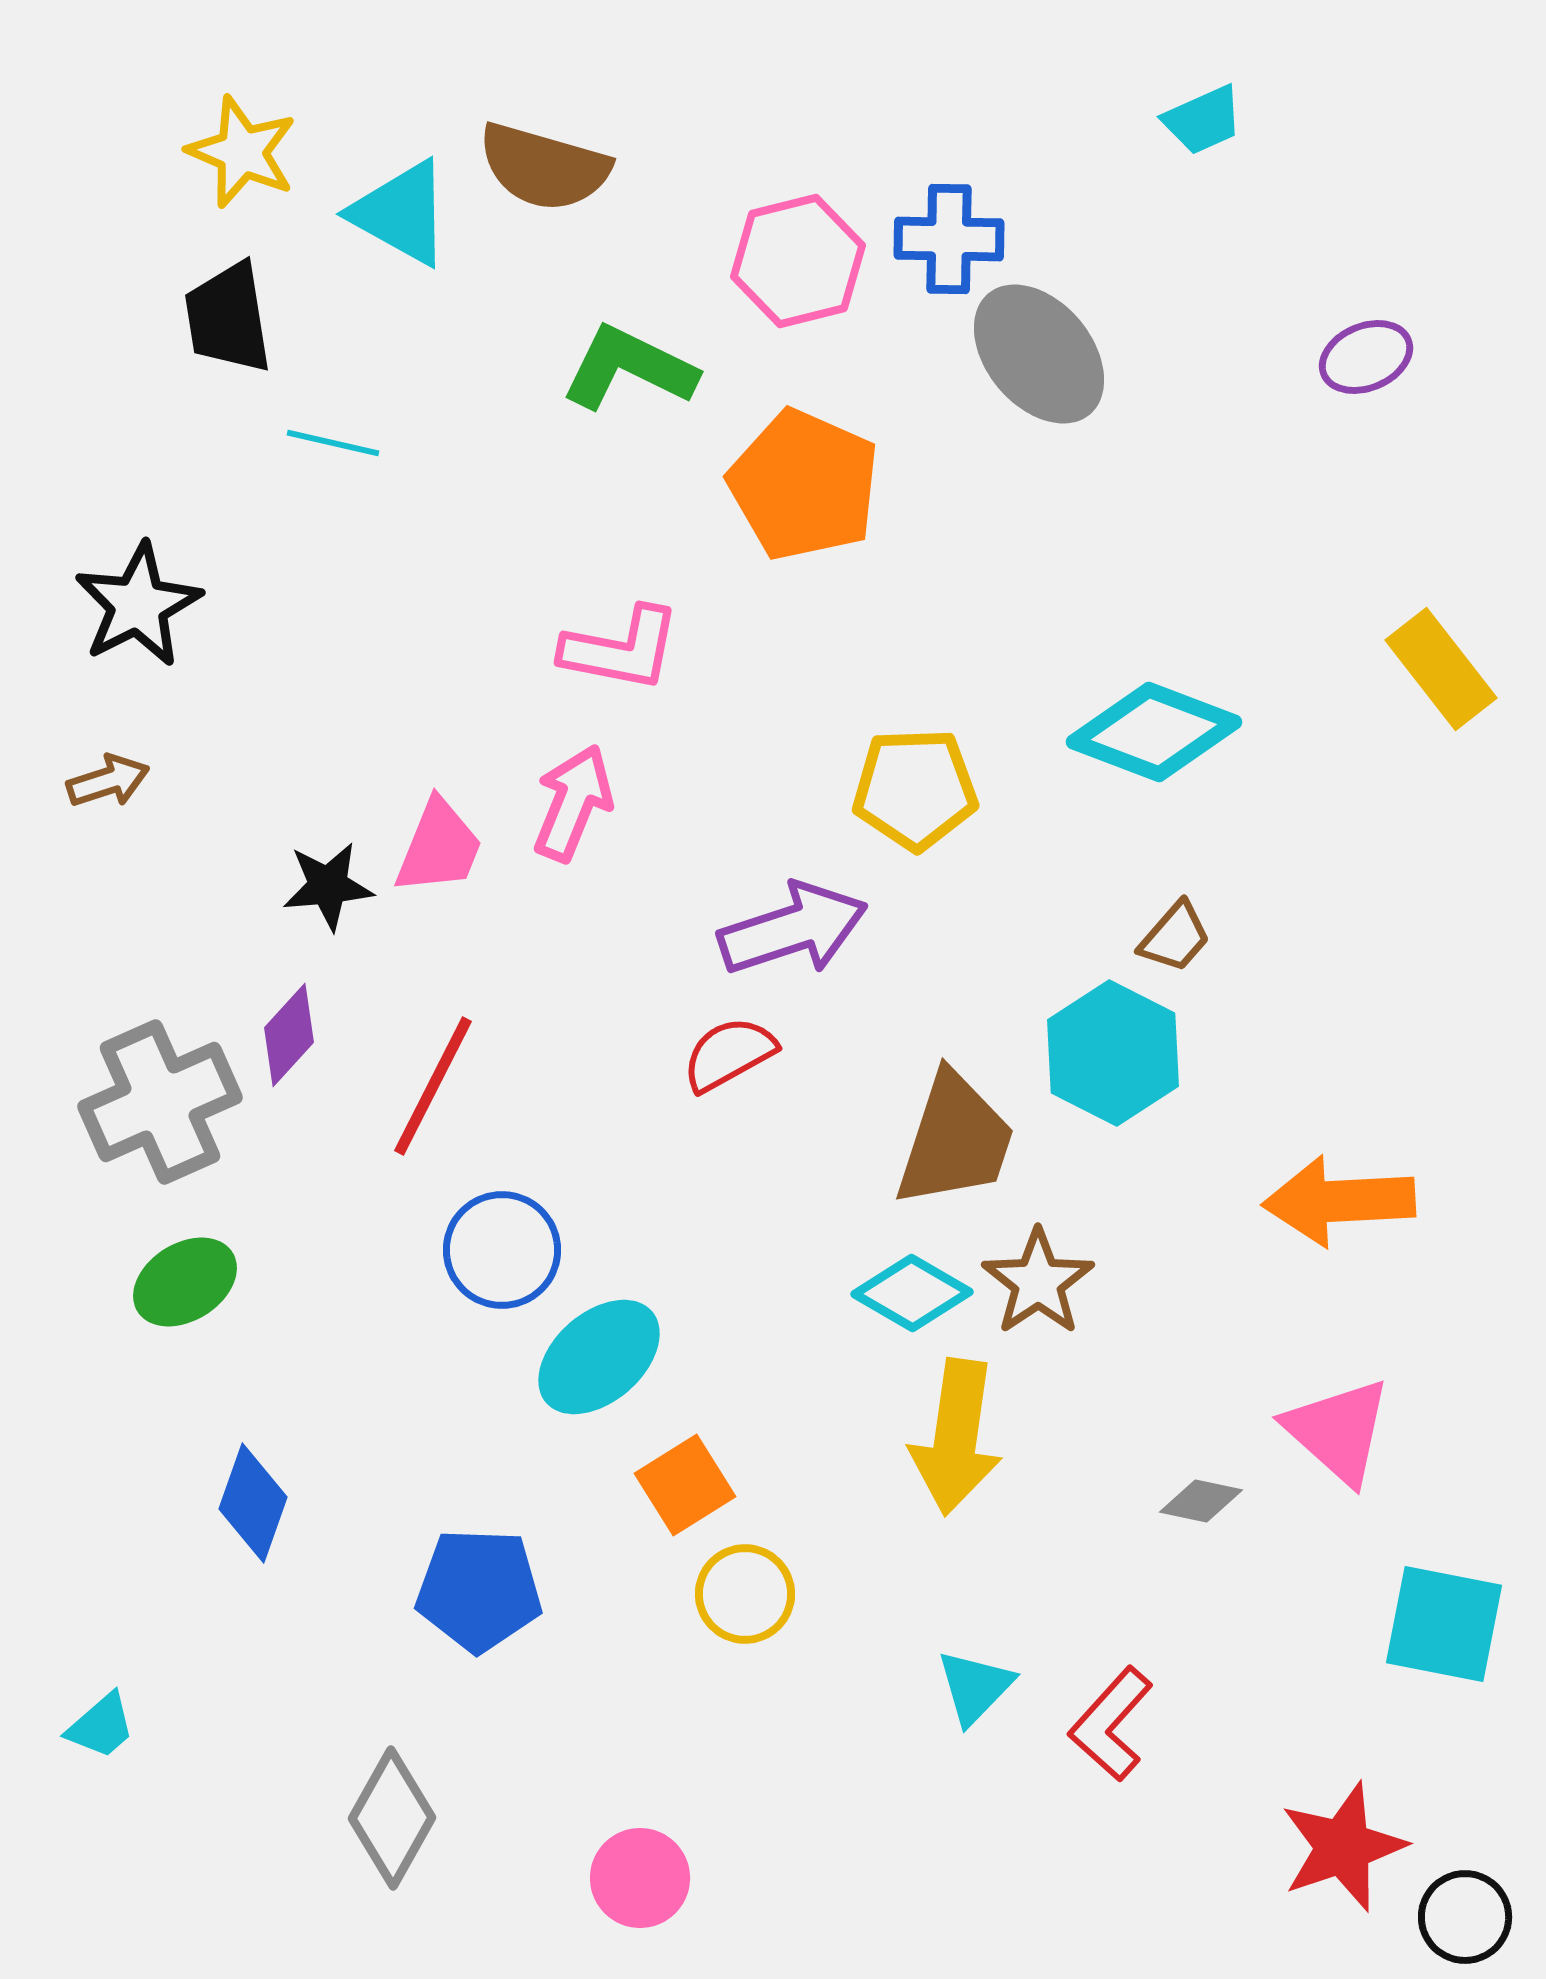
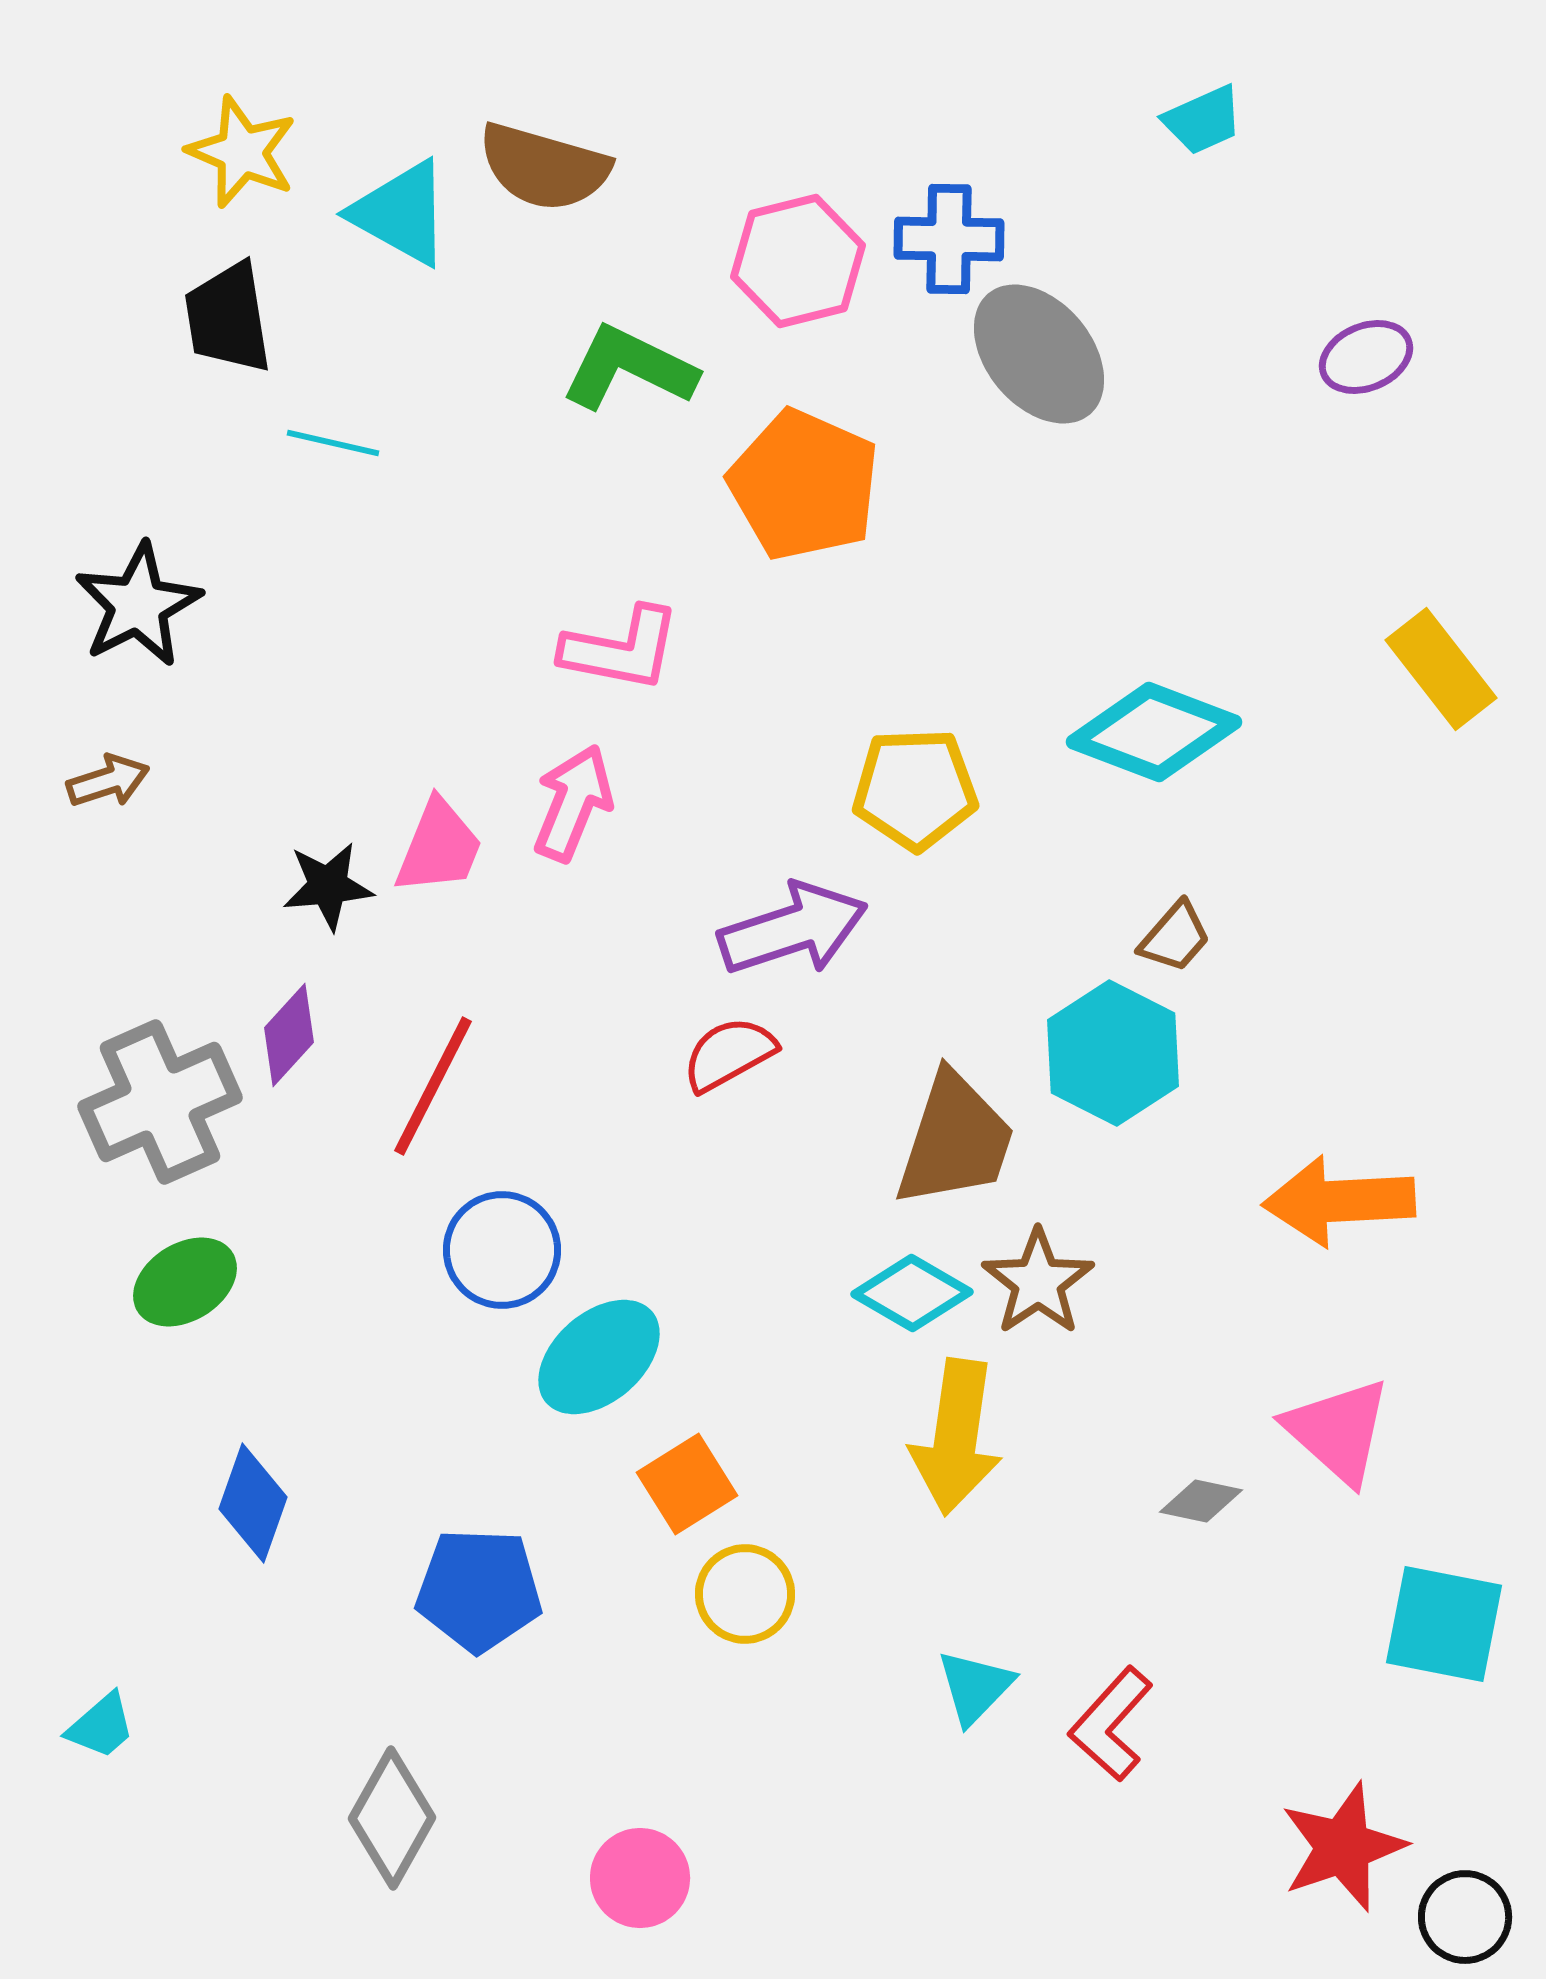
orange square at (685, 1485): moved 2 px right, 1 px up
